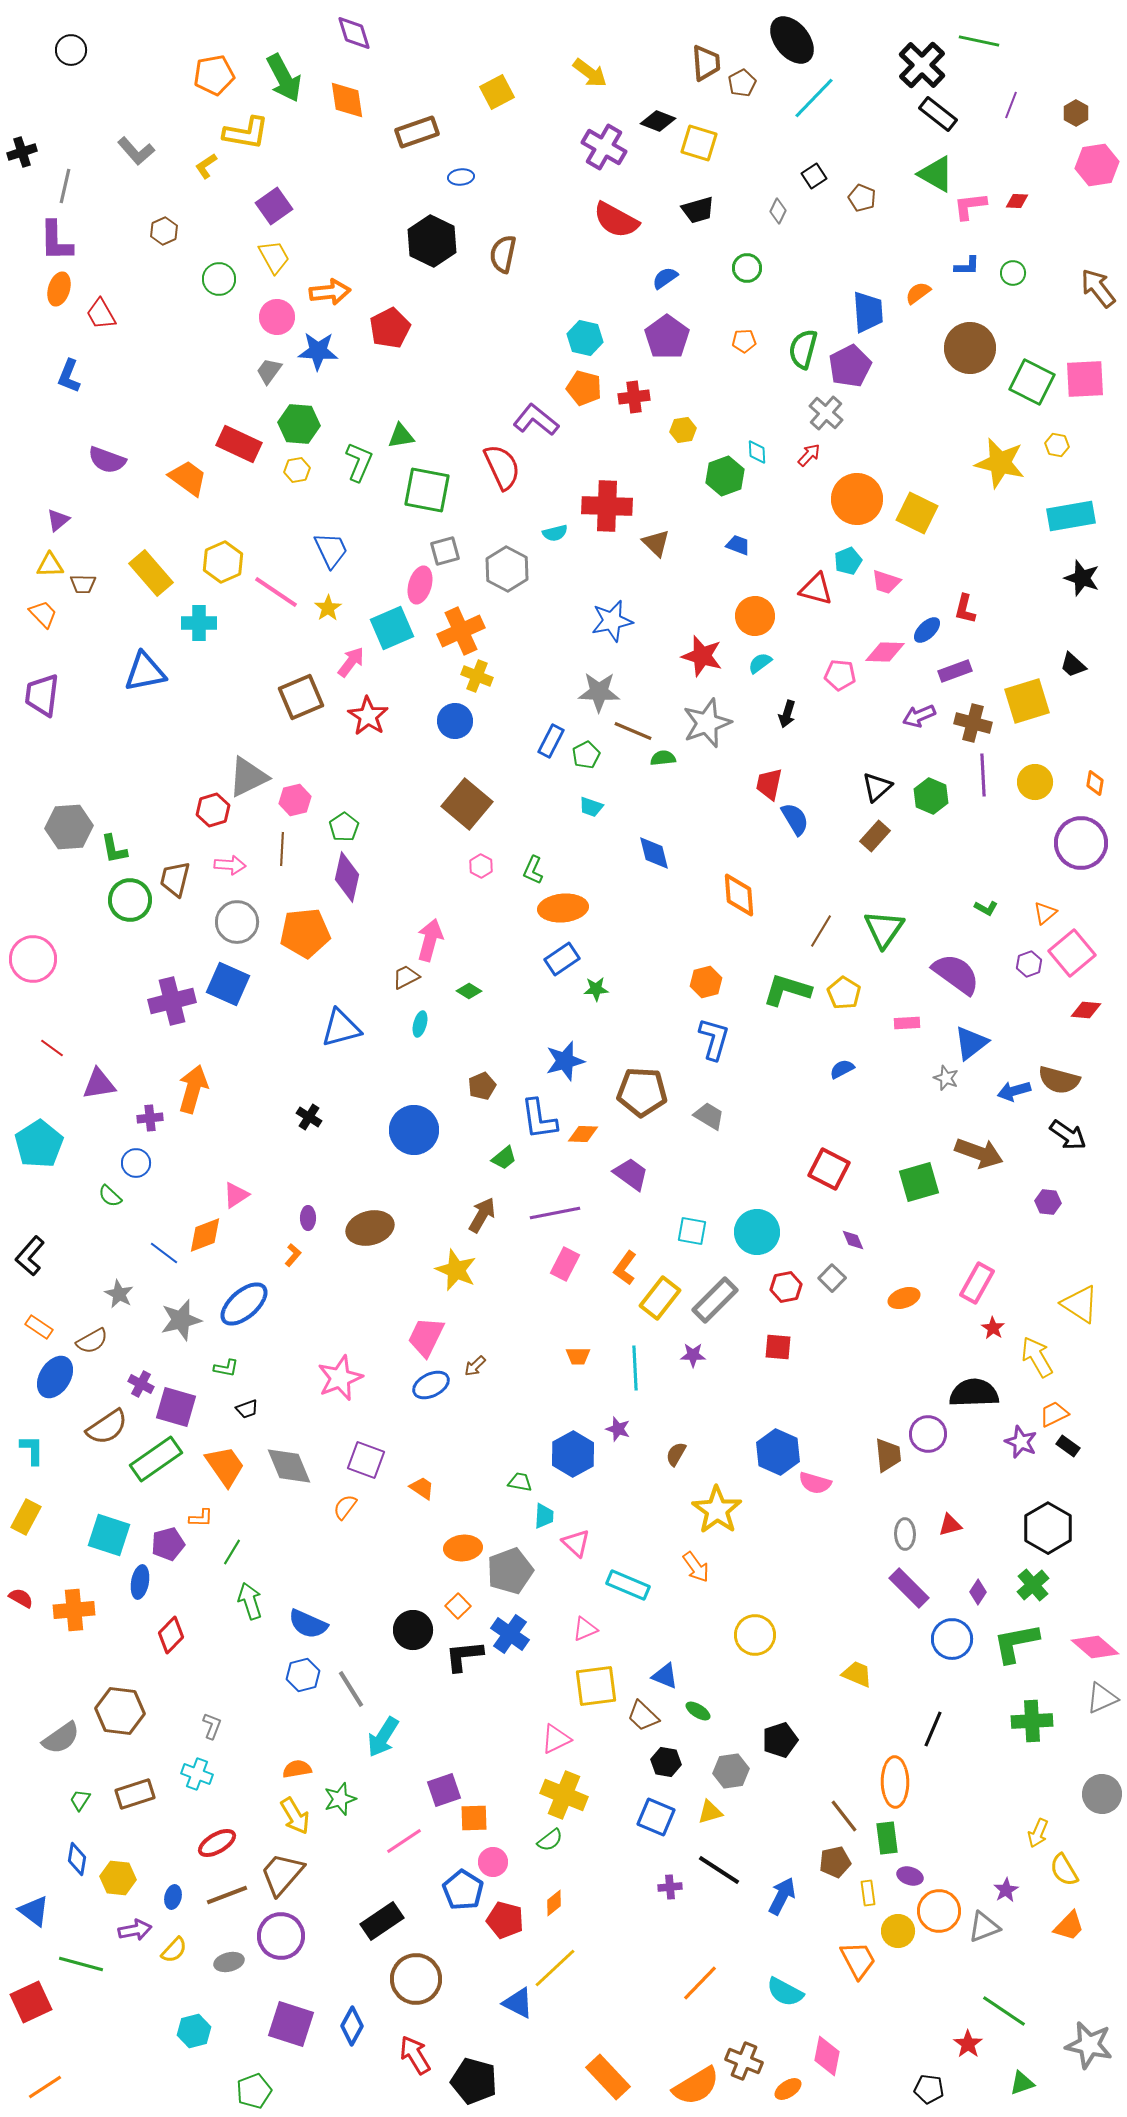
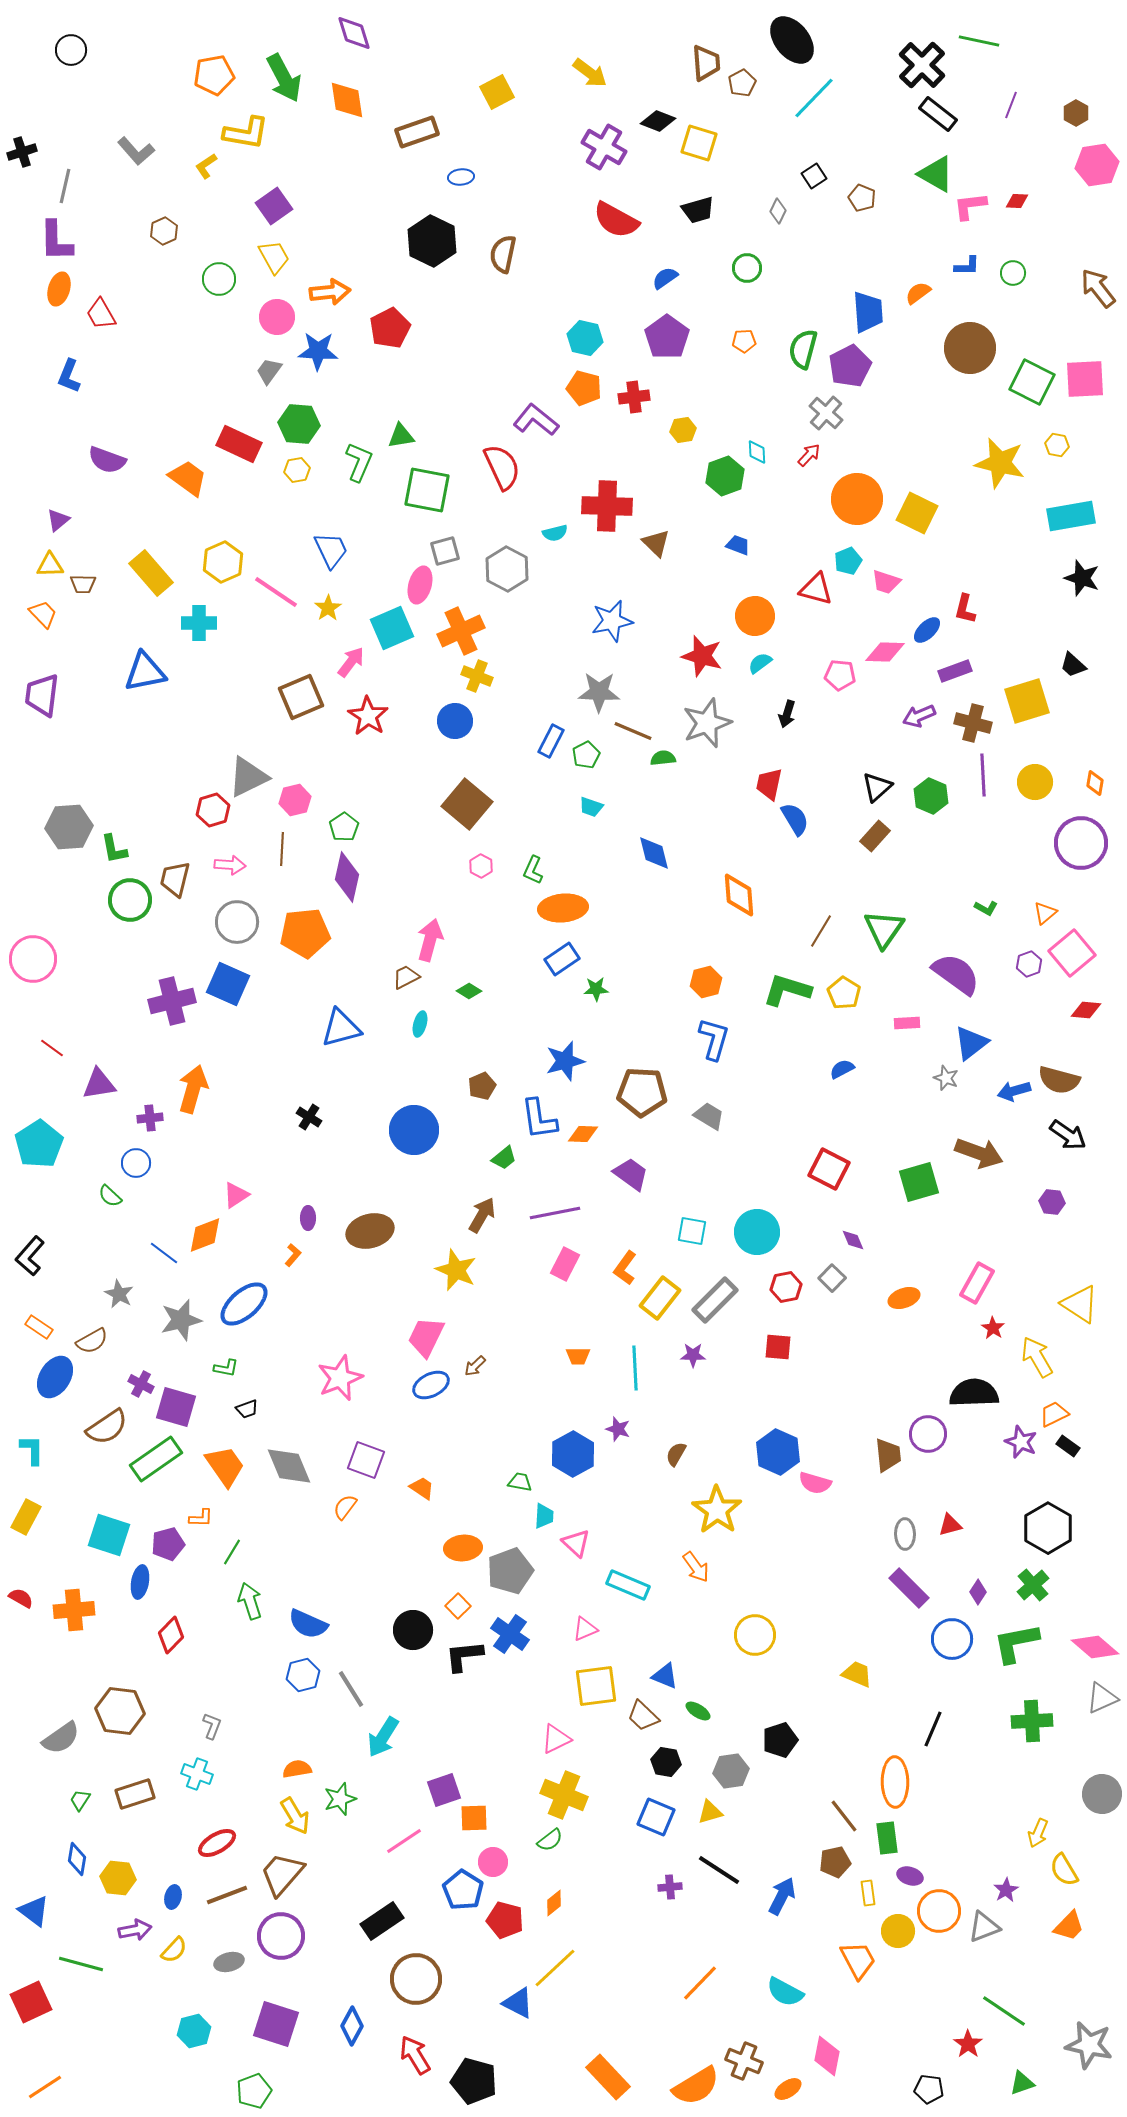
purple hexagon at (1048, 1202): moved 4 px right
brown ellipse at (370, 1228): moved 3 px down
purple square at (291, 2024): moved 15 px left
